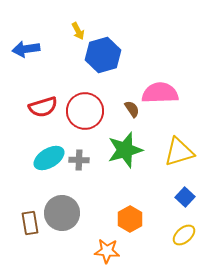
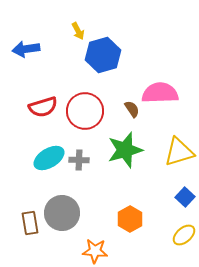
orange star: moved 12 px left
